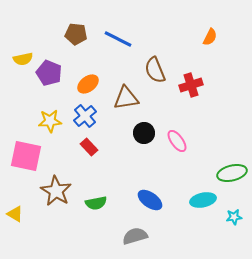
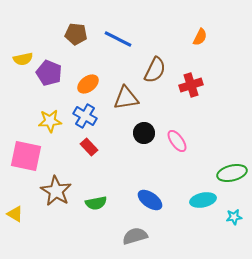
orange semicircle: moved 10 px left
brown semicircle: rotated 132 degrees counterclockwise
blue cross: rotated 20 degrees counterclockwise
